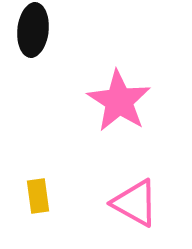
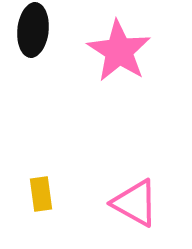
pink star: moved 50 px up
yellow rectangle: moved 3 px right, 2 px up
